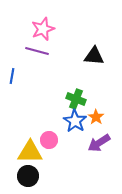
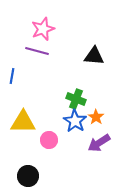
yellow triangle: moved 7 px left, 30 px up
